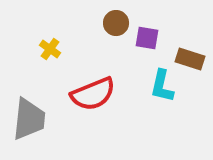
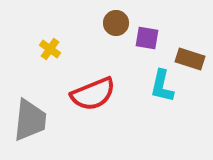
gray trapezoid: moved 1 px right, 1 px down
